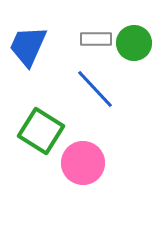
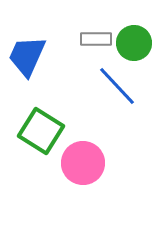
blue trapezoid: moved 1 px left, 10 px down
blue line: moved 22 px right, 3 px up
